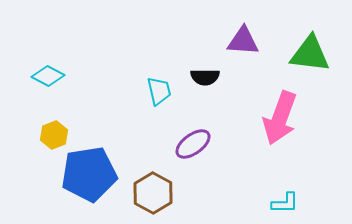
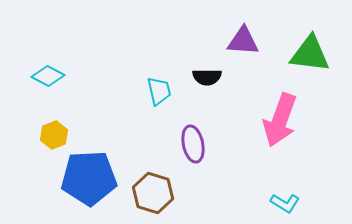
black semicircle: moved 2 px right
pink arrow: moved 2 px down
purple ellipse: rotated 66 degrees counterclockwise
blue pentagon: moved 4 px down; rotated 6 degrees clockwise
brown hexagon: rotated 12 degrees counterclockwise
cyan L-shape: rotated 32 degrees clockwise
